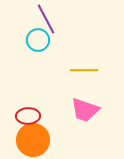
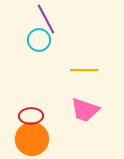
cyan circle: moved 1 px right
red ellipse: moved 3 px right
orange circle: moved 1 px left, 1 px up
